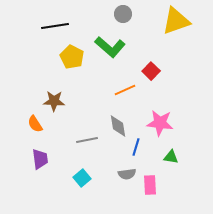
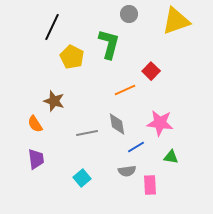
gray circle: moved 6 px right
black line: moved 3 px left, 1 px down; rotated 56 degrees counterclockwise
green L-shape: moved 1 px left, 3 px up; rotated 116 degrees counterclockwise
brown star: rotated 15 degrees clockwise
gray diamond: moved 1 px left, 2 px up
gray line: moved 7 px up
blue line: rotated 42 degrees clockwise
purple trapezoid: moved 4 px left
gray semicircle: moved 3 px up
